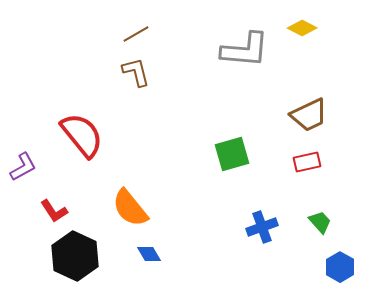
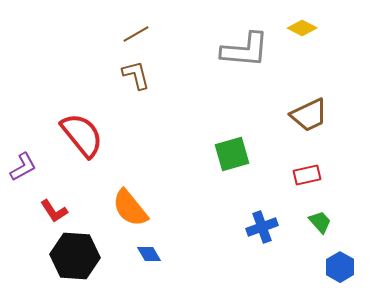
brown L-shape: moved 3 px down
red rectangle: moved 13 px down
black hexagon: rotated 21 degrees counterclockwise
